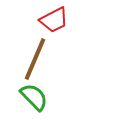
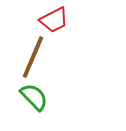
brown line: moved 2 px left, 2 px up
